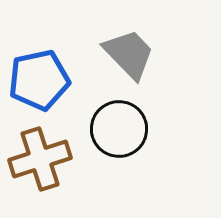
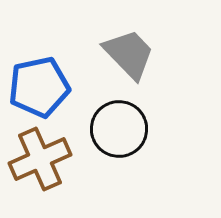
blue pentagon: moved 7 px down
brown cross: rotated 6 degrees counterclockwise
